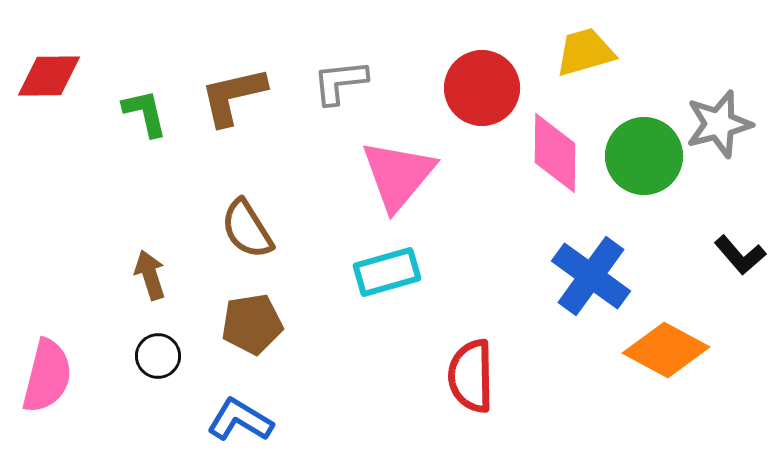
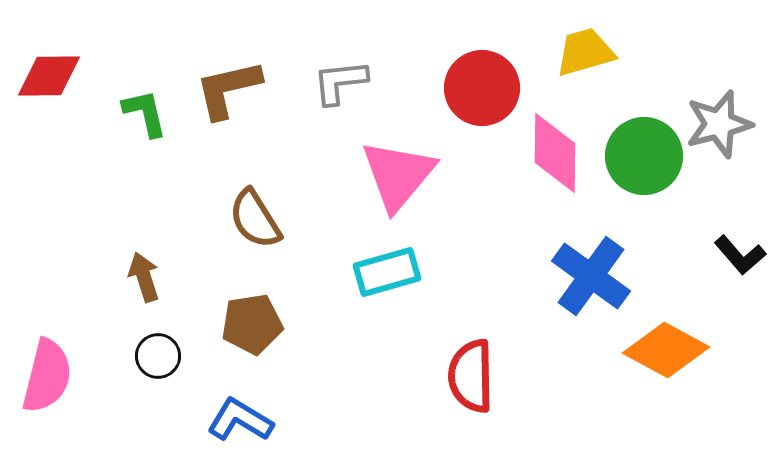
brown L-shape: moved 5 px left, 7 px up
brown semicircle: moved 8 px right, 10 px up
brown arrow: moved 6 px left, 2 px down
